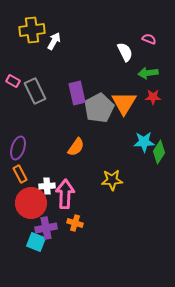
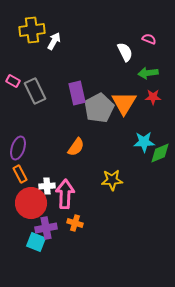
green diamond: moved 1 px right, 1 px down; rotated 35 degrees clockwise
